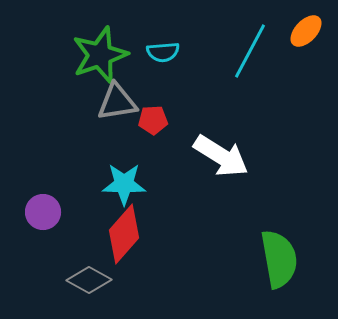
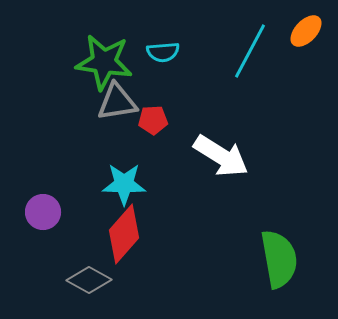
green star: moved 4 px right, 7 px down; rotated 28 degrees clockwise
